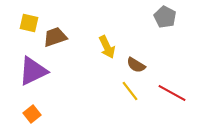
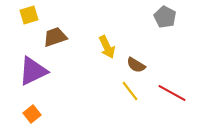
yellow square: moved 8 px up; rotated 30 degrees counterclockwise
